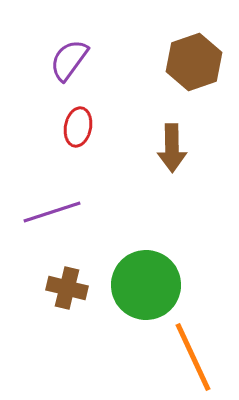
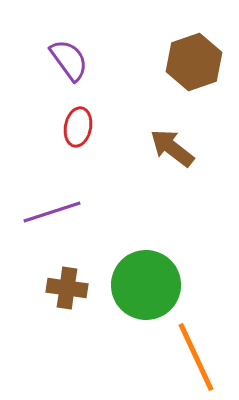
purple semicircle: rotated 108 degrees clockwise
brown arrow: rotated 129 degrees clockwise
brown cross: rotated 6 degrees counterclockwise
orange line: moved 3 px right
